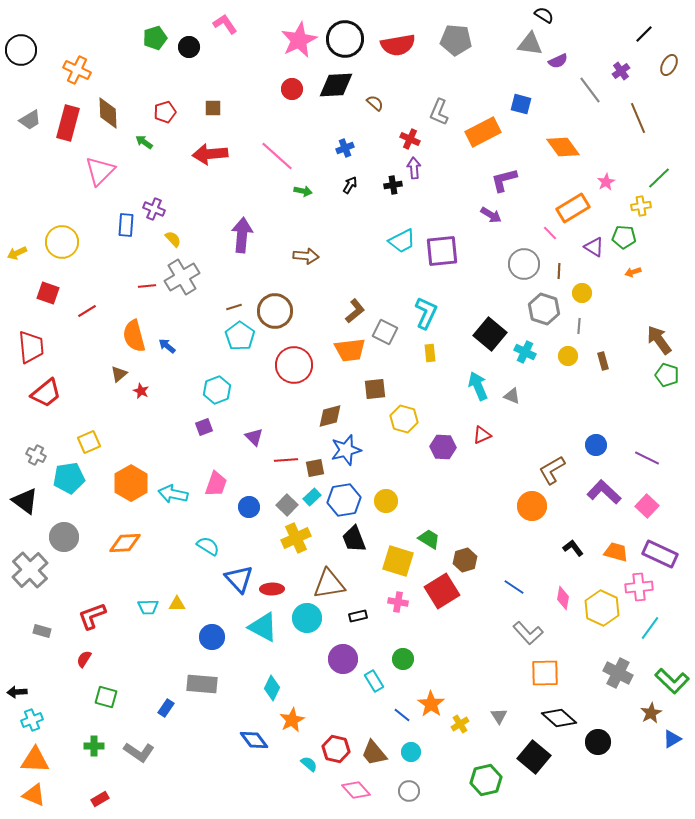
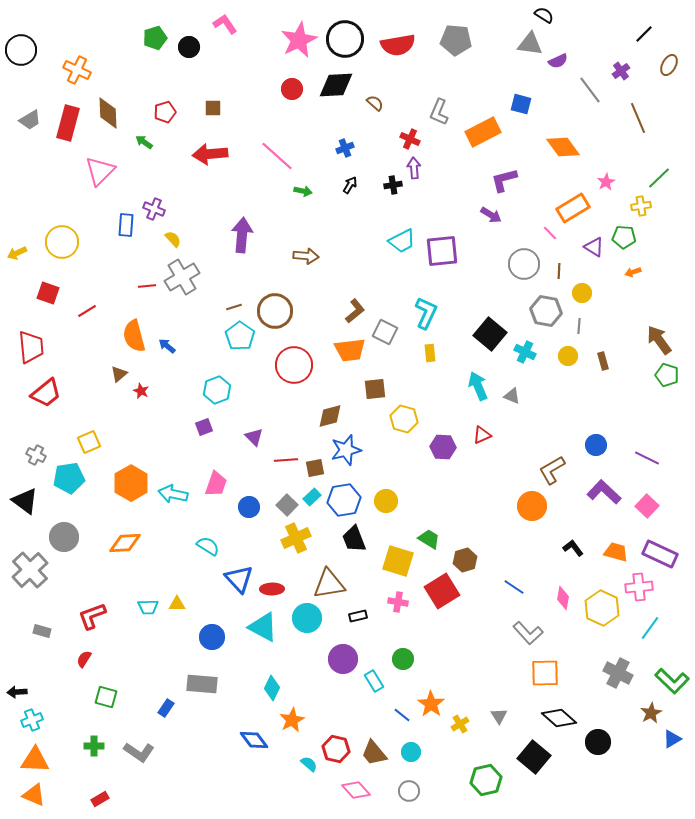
gray hexagon at (544, 309): moved 2 px right, 2 px down; rotated 8 degrees counterclockwise
